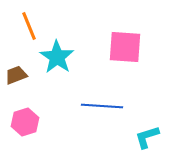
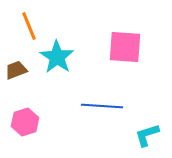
brown trapezoid: moved 5 px up
cyan L-shape: moved 2 px up
